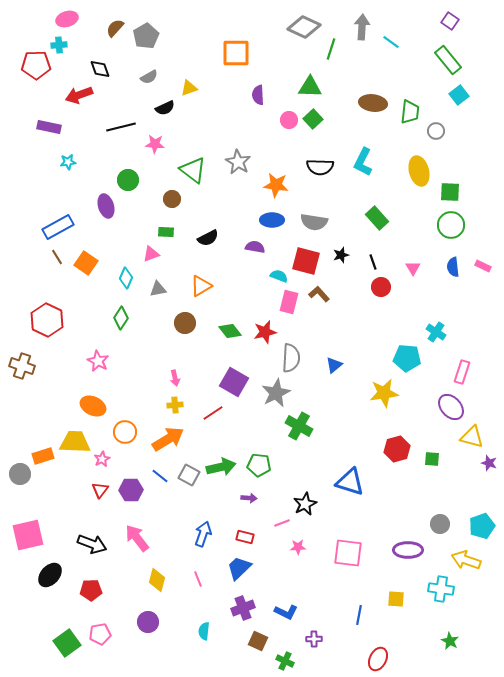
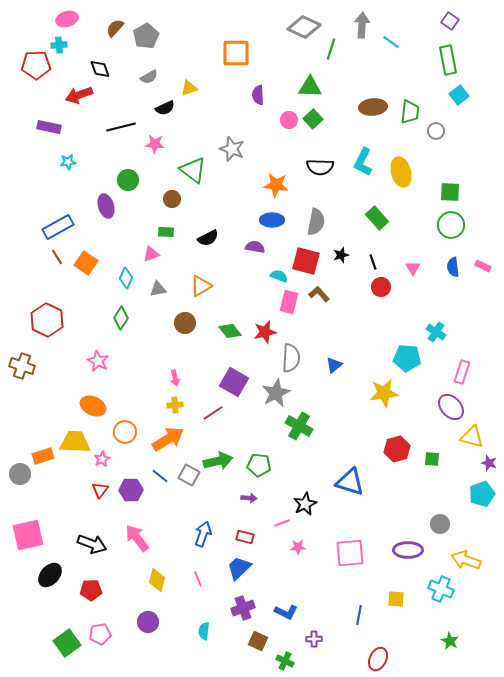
gray arrow at (362, 27): moved 2 px up
green rectangle at (448, 60): rotated 28 degrees clockwise
brown ellipse at (373, 103): moved 4 px down; rotated 12 degrees counterclockwise
gray star at (238, 162): moved 6 px left, 13 px up; rotated 10 degrees counterclockwise
yellow ellipse at (419, 171): moved 18 px left, 1 px down
gray semicircle at (314, 222): moved 2 px right; rotated 88 degrees counterclockwise
green arrow at (221, 467): moved 3 px left, 6 px up
cyan pentagon at (482, 526): moved 32 px up
pink square at (348, 553): moved 2 px right; rotated 12 degrees counterclockwise
cyan cross at (441, 589): rotated 15 degrees clockwise
